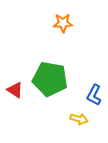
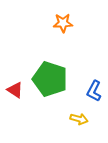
green pentagon: rotated 8 degrees clockwise
blue L-shape: moved 4 px up
